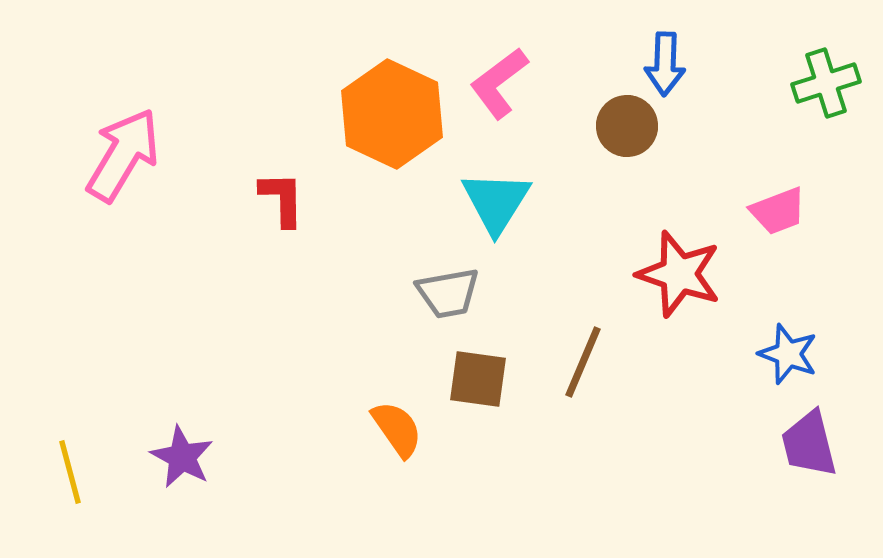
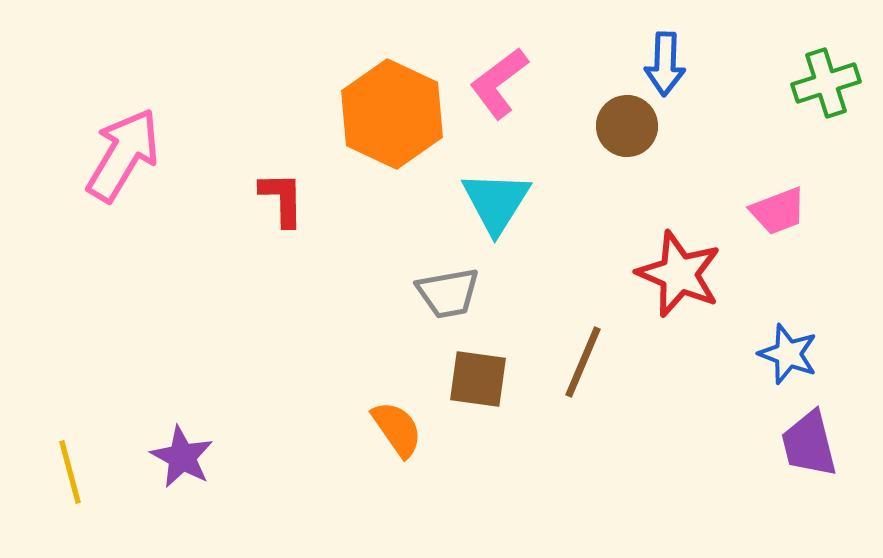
red star: rotated 4 degrees clockwise
